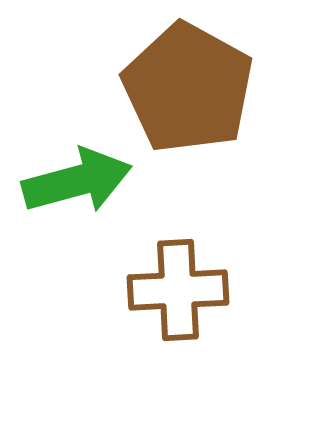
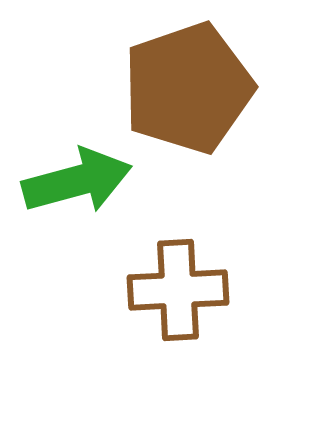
brown pentagon: rotated 24 degrees clockwise
